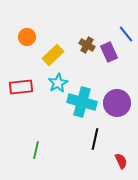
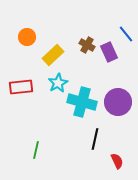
purple circle: moved 1 px right, 1 px up
red semicircle: moved 4 px left
